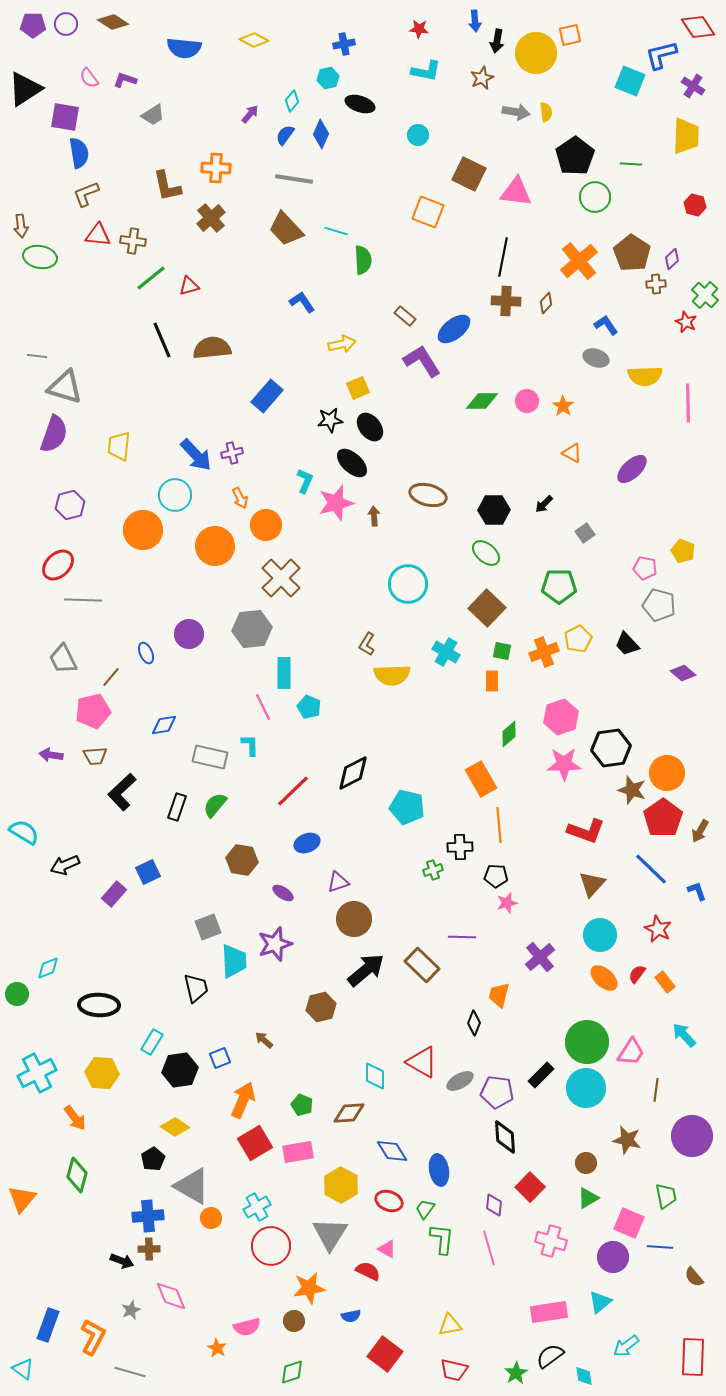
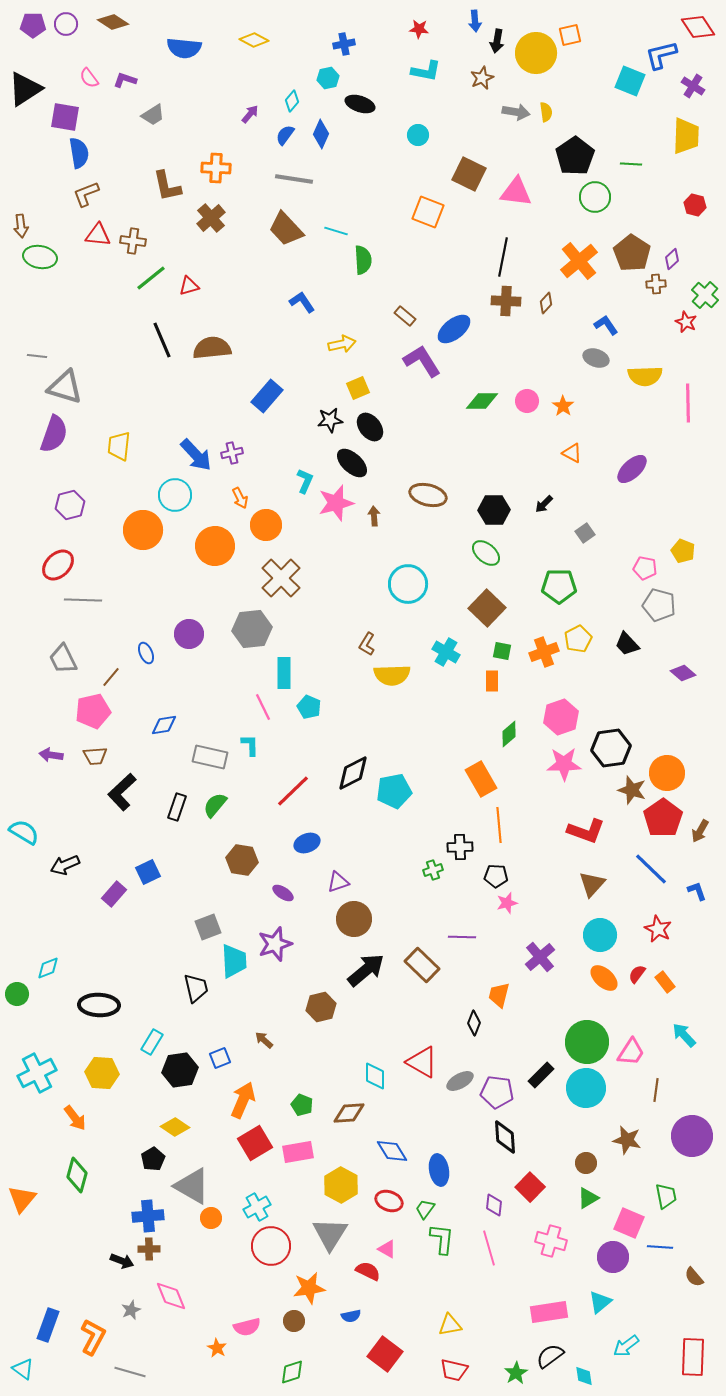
cyan pentagon at (407, 807): moved 13 px left, 16 px up; rotated 24 degrees counterclockwise
